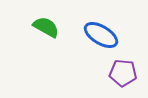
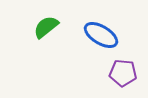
green semicircle: rotated 68 degrees counterclockwise
